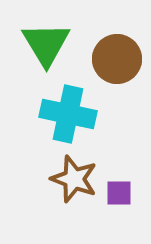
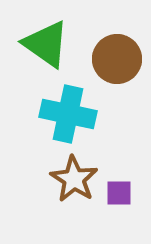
green triangle: rotated 24 degrees counterclockwise
brown star: rotated 12 degrees clockwise
